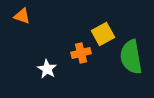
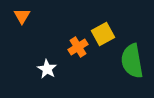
orange triangle: rotated 42 degrees clockwise
orange cross: moved 3 px left, 6 px up; rotated 18 degrees counterclockwise
green semicircle: moved 1 px right, 4 px down
